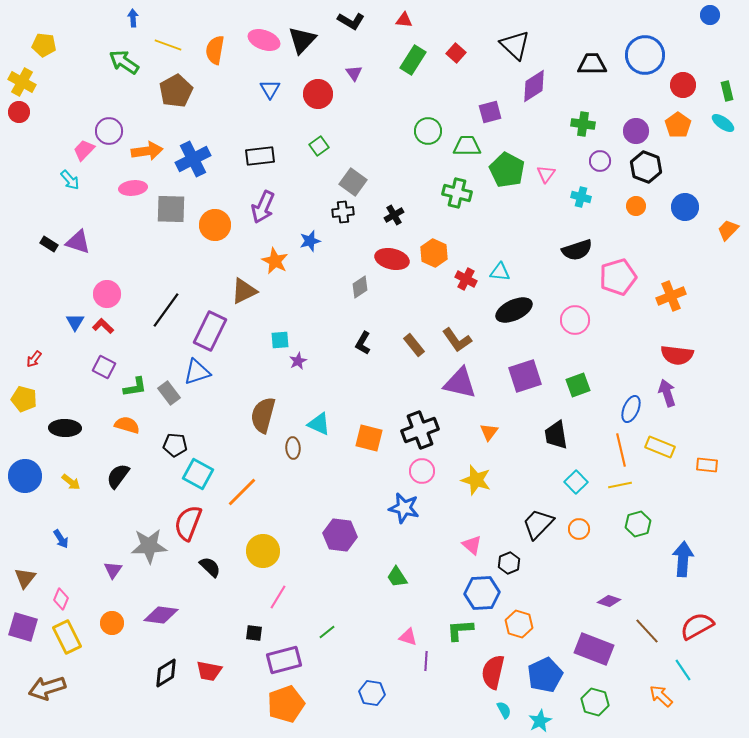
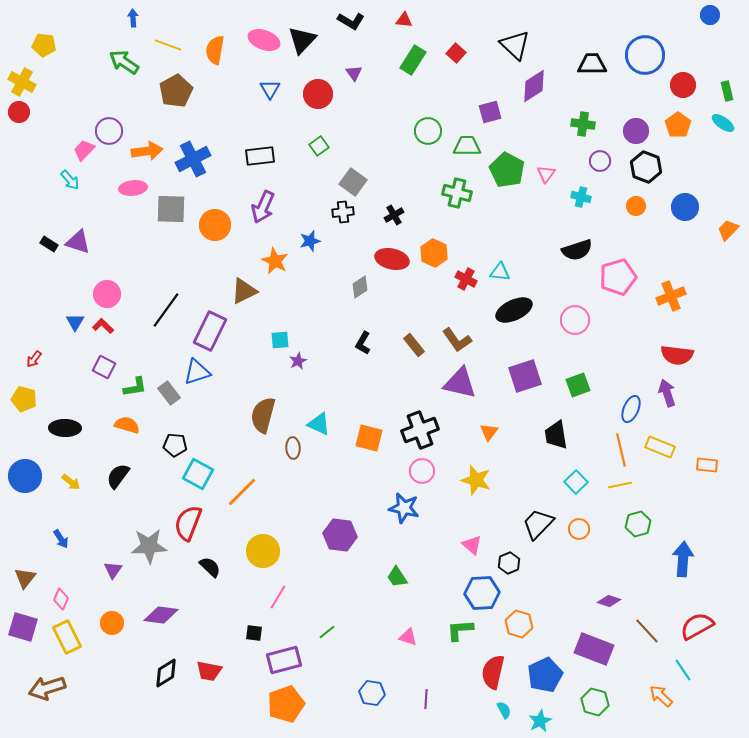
purple line at (426, 661): moved 38 px down
